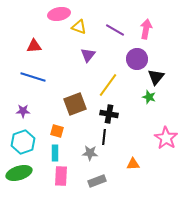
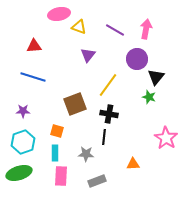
gray star: moved 4 px left, 1 px down
